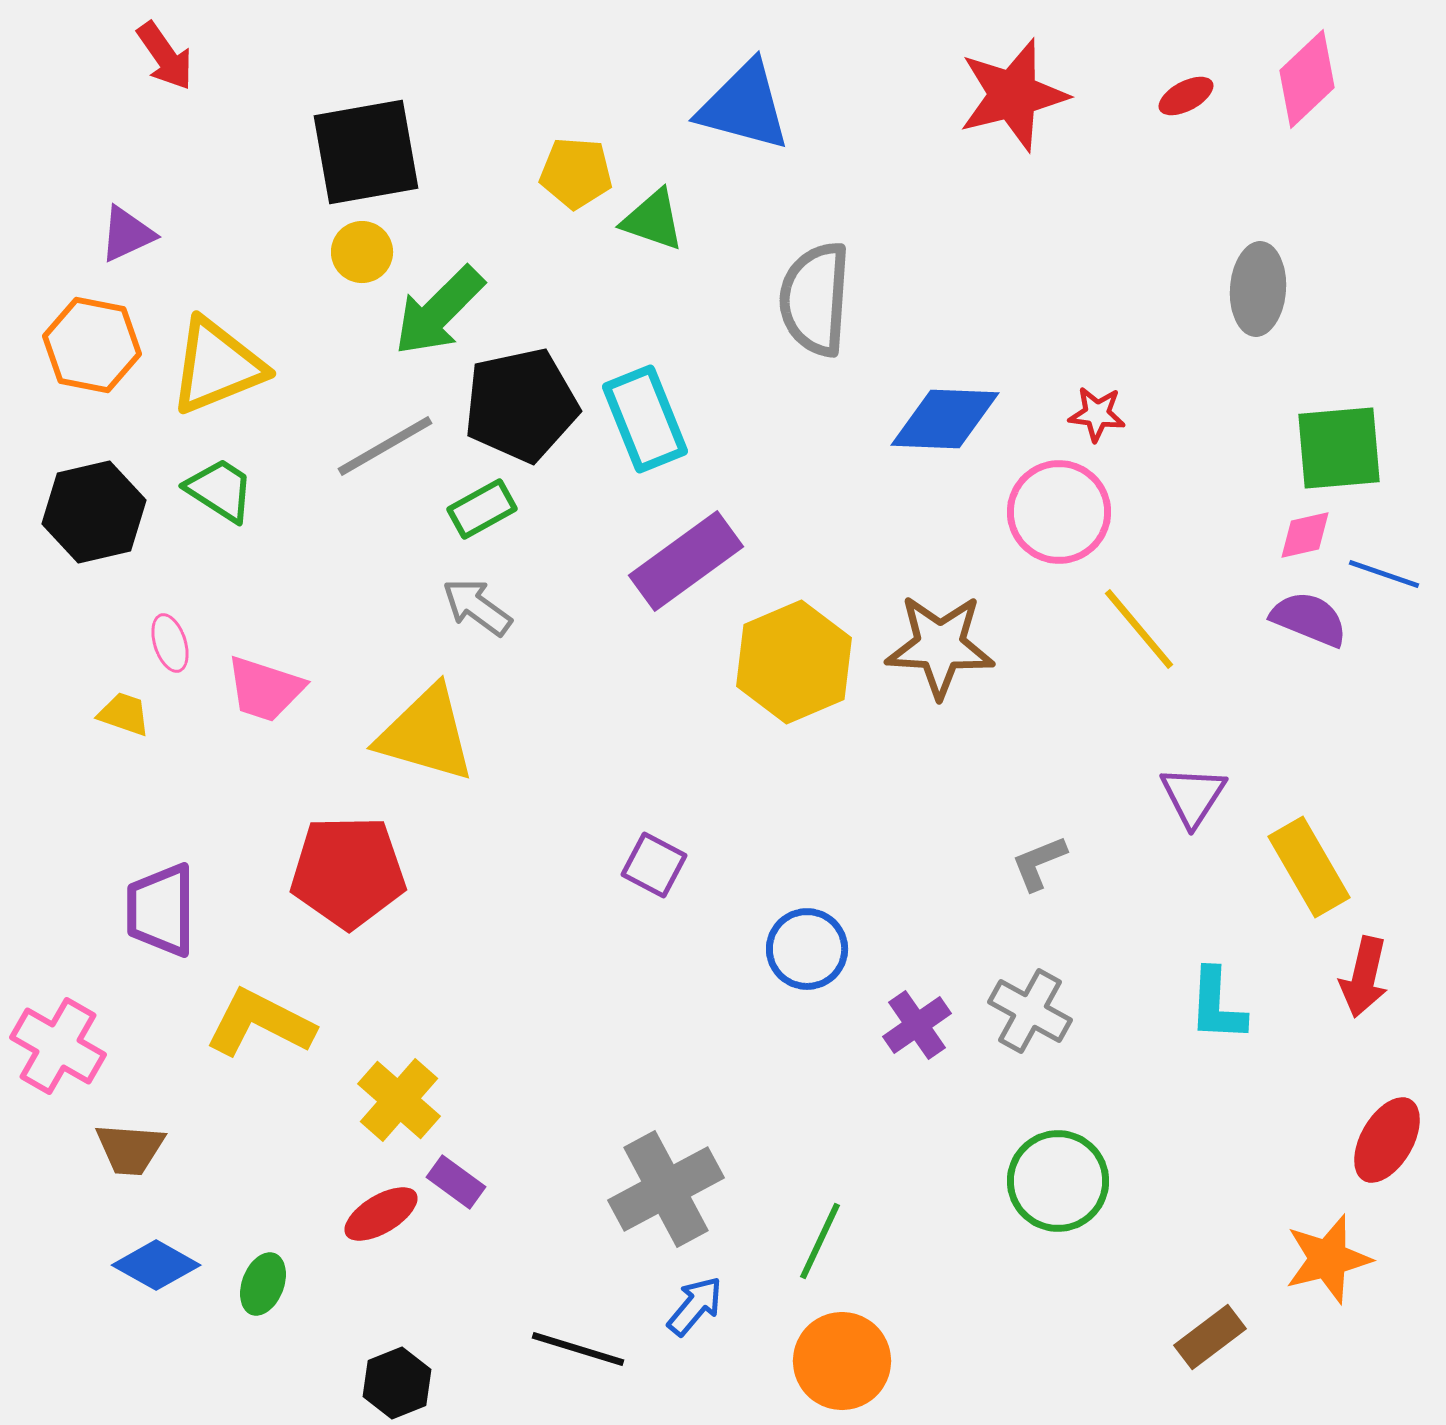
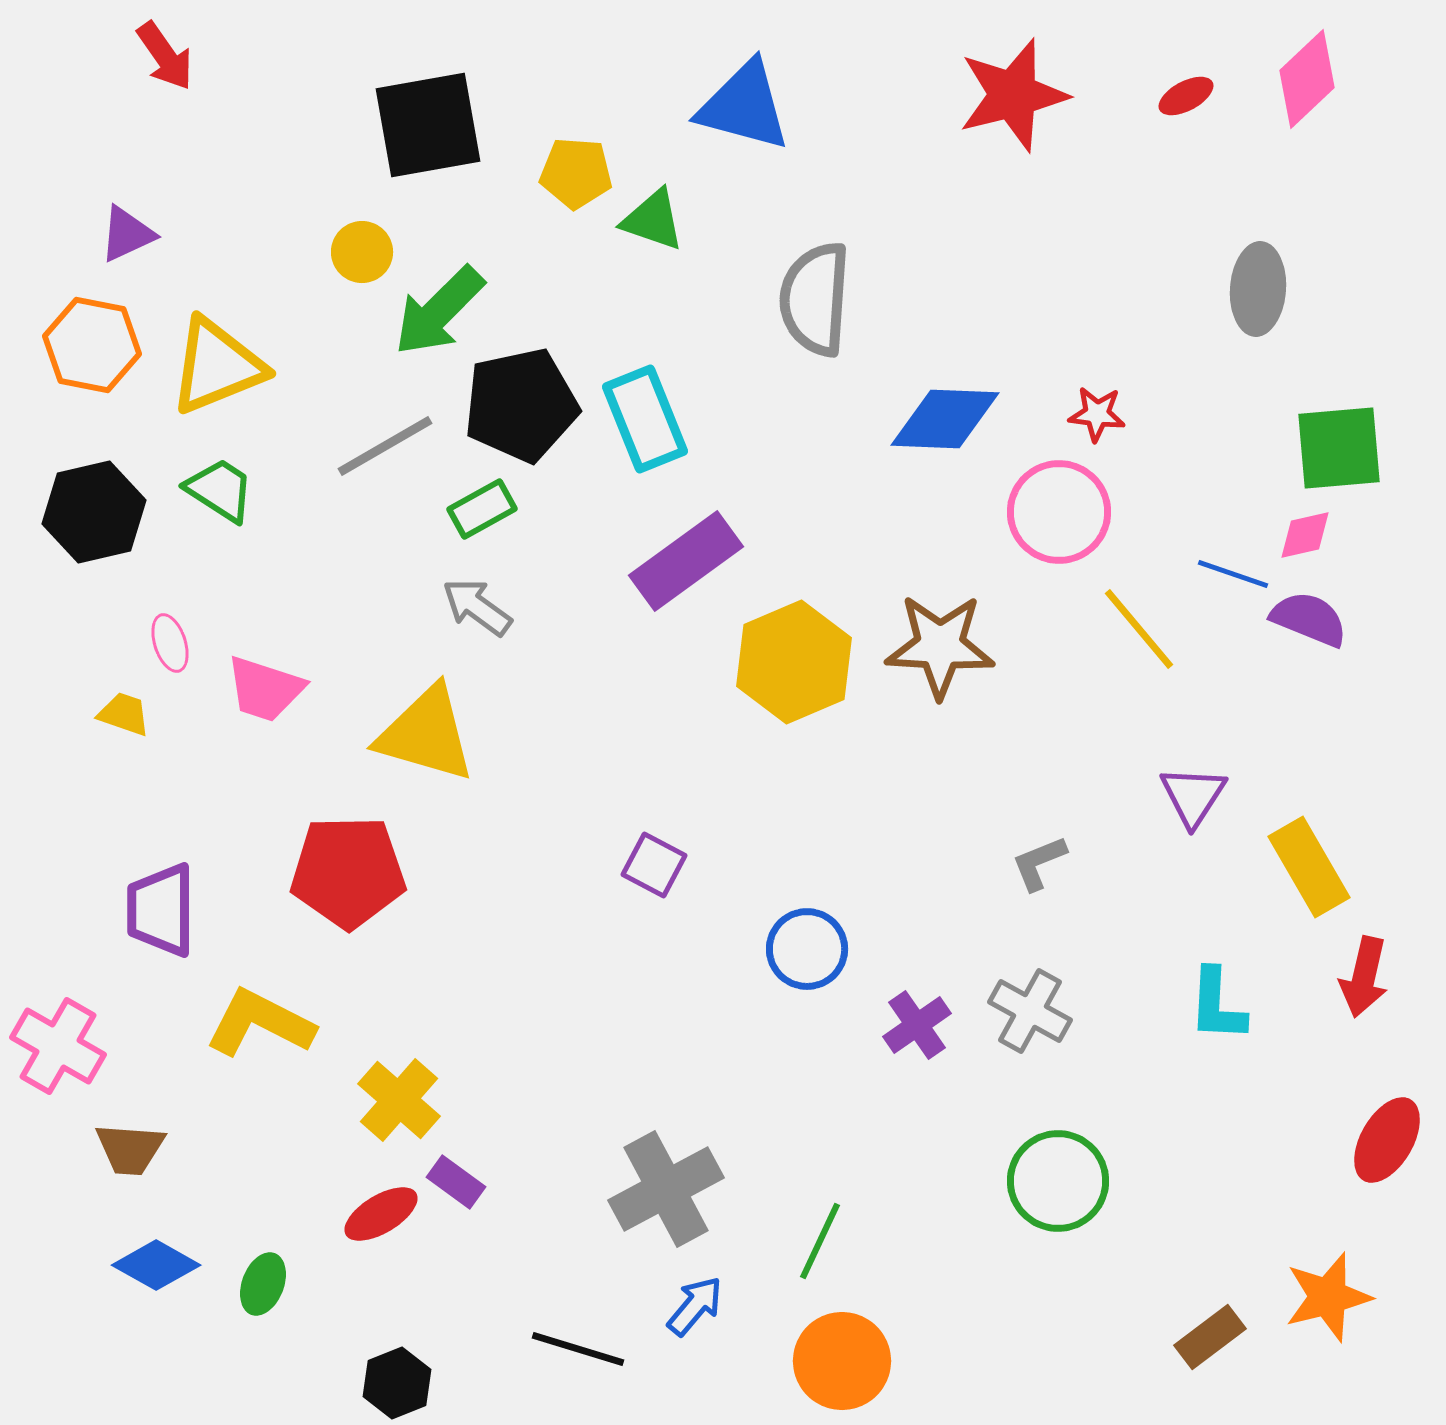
black square at (366, 152): moved 62 px right, 27 px up
blue line at (1384, 574): moved 151 px left
orange star at (1328, 1259): moved 38 px down
